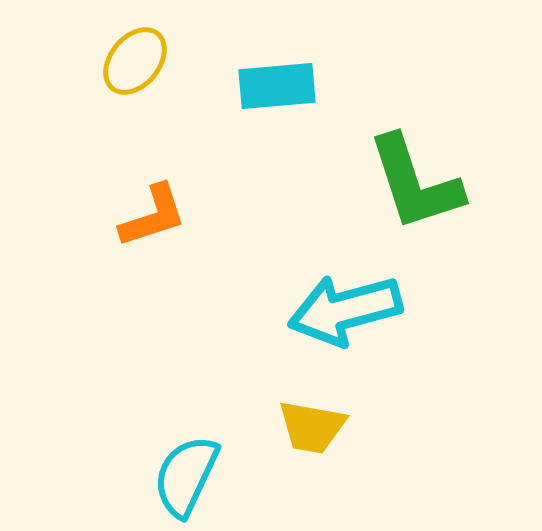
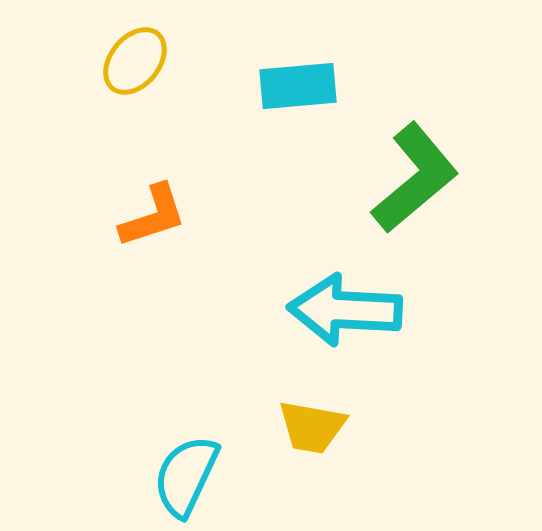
cyan rectangle: moved 21 px right
green L-shape: moved 5 px up; rotated 112 degrees counterclockwise
cyan arrow: rotated 18 degrees clockwise
